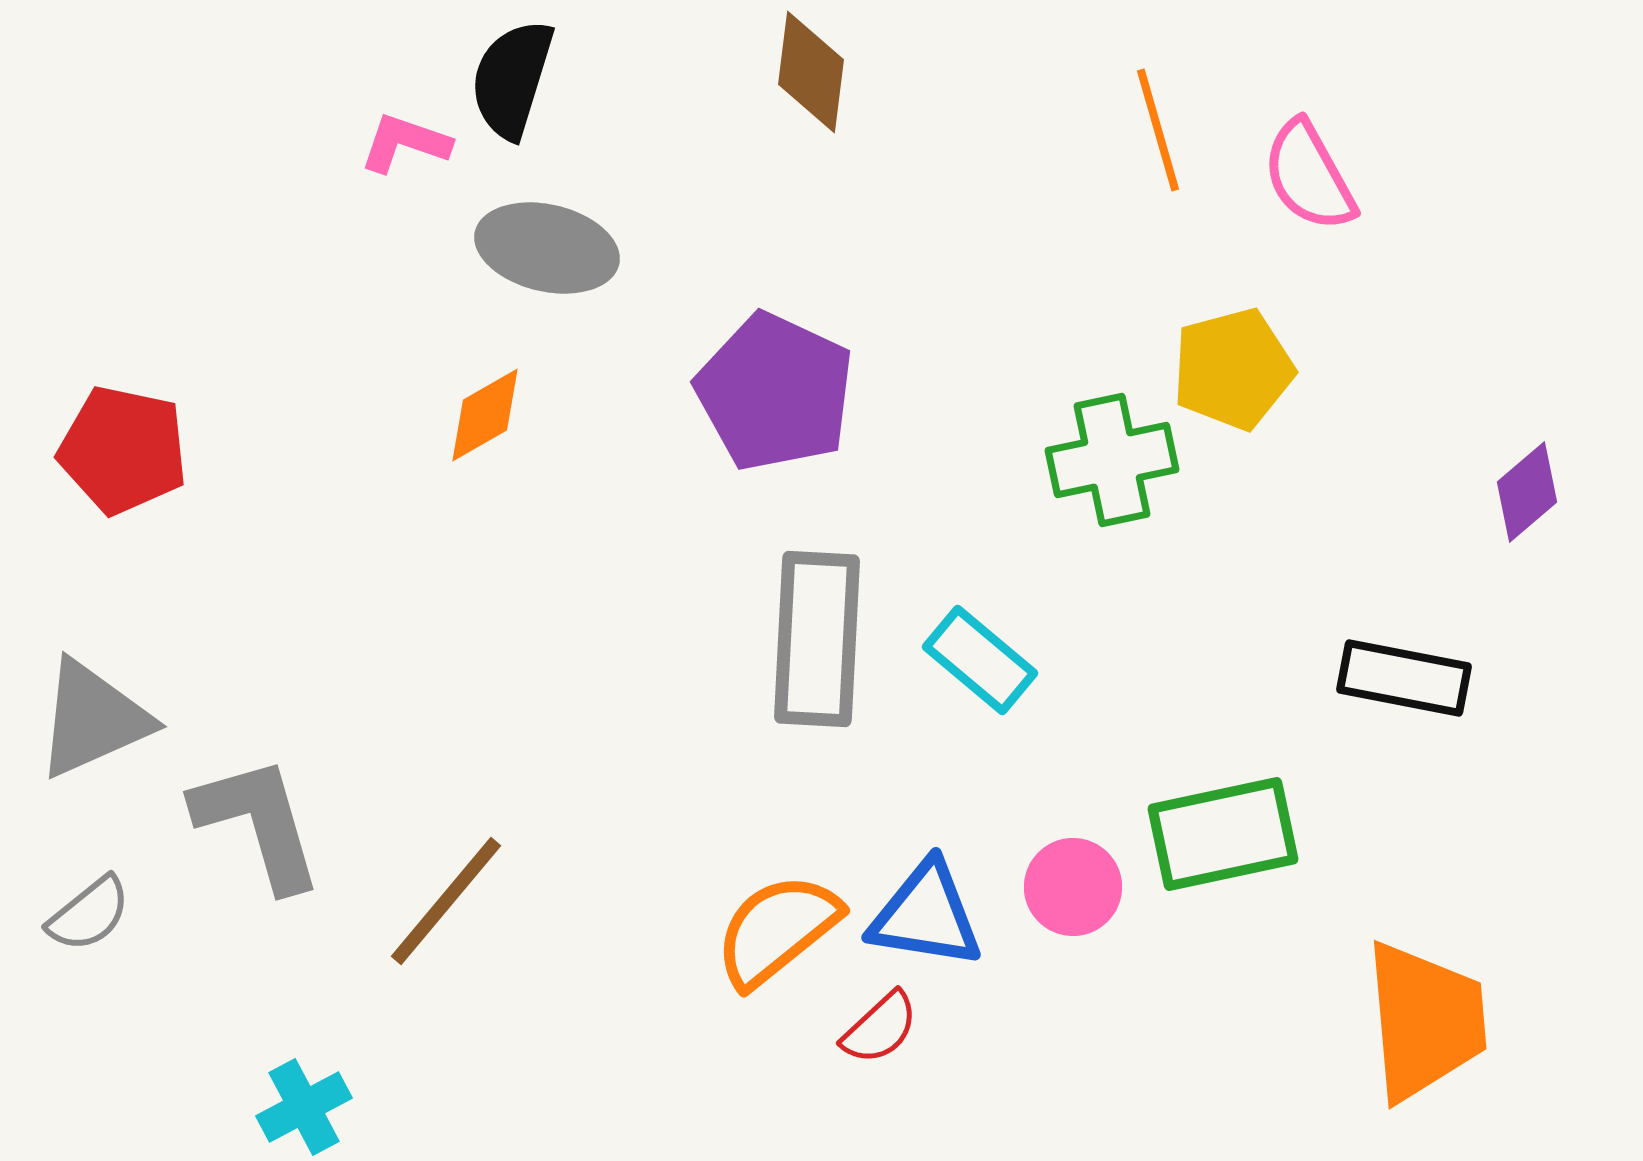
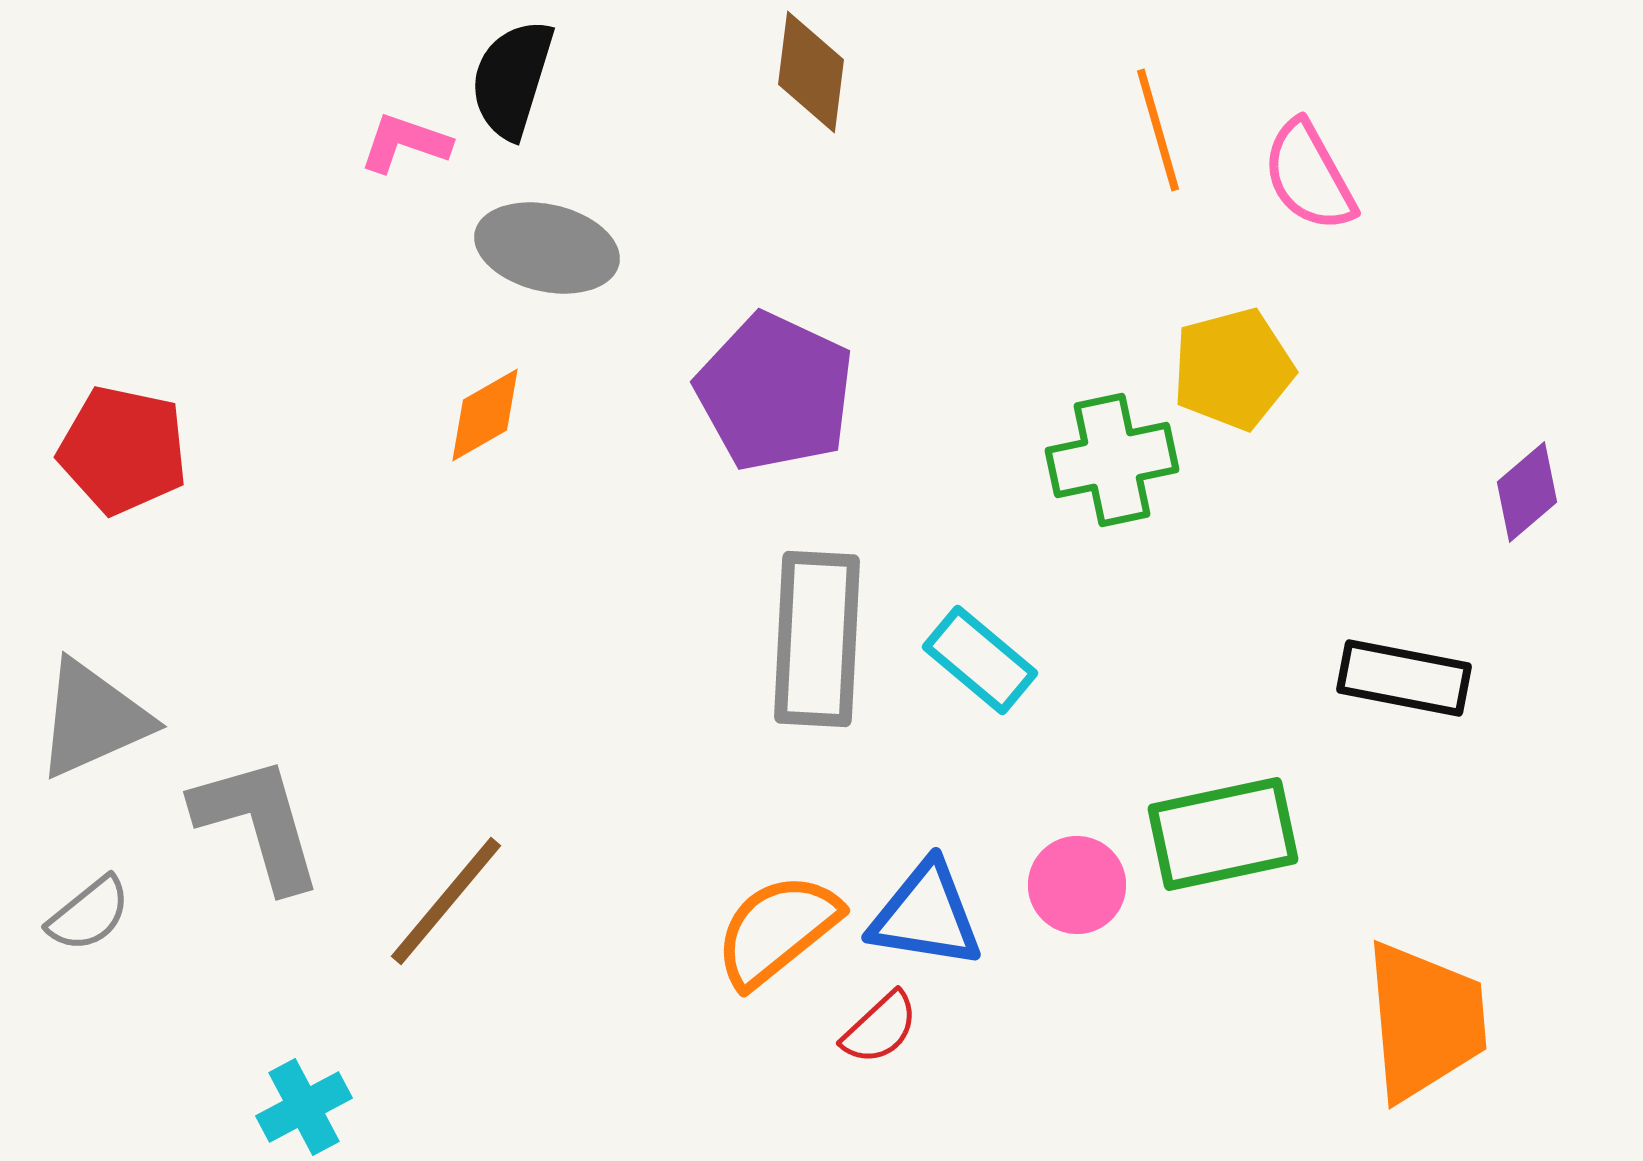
pink circle: moved 4 px right, 2 px up
